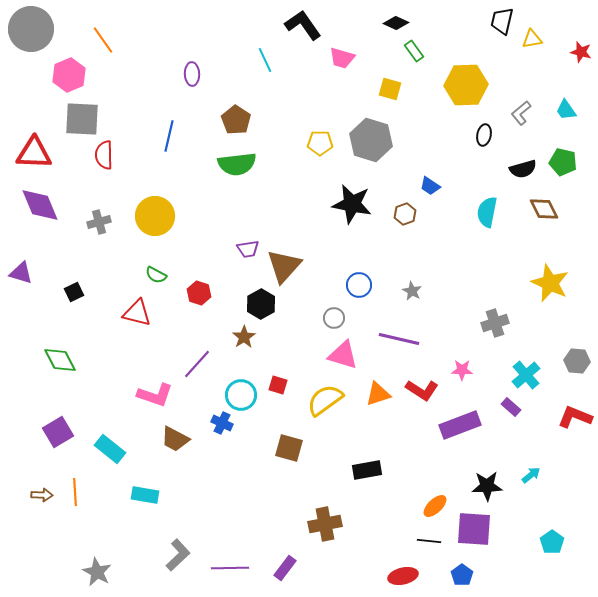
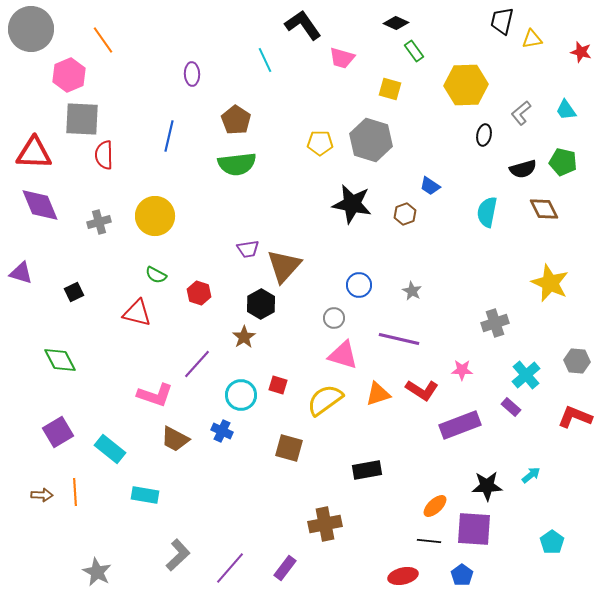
blue cross at (222, 423): moved 8 px down
purple line at (230, 568): rotated 48 degrees counterclockwise
